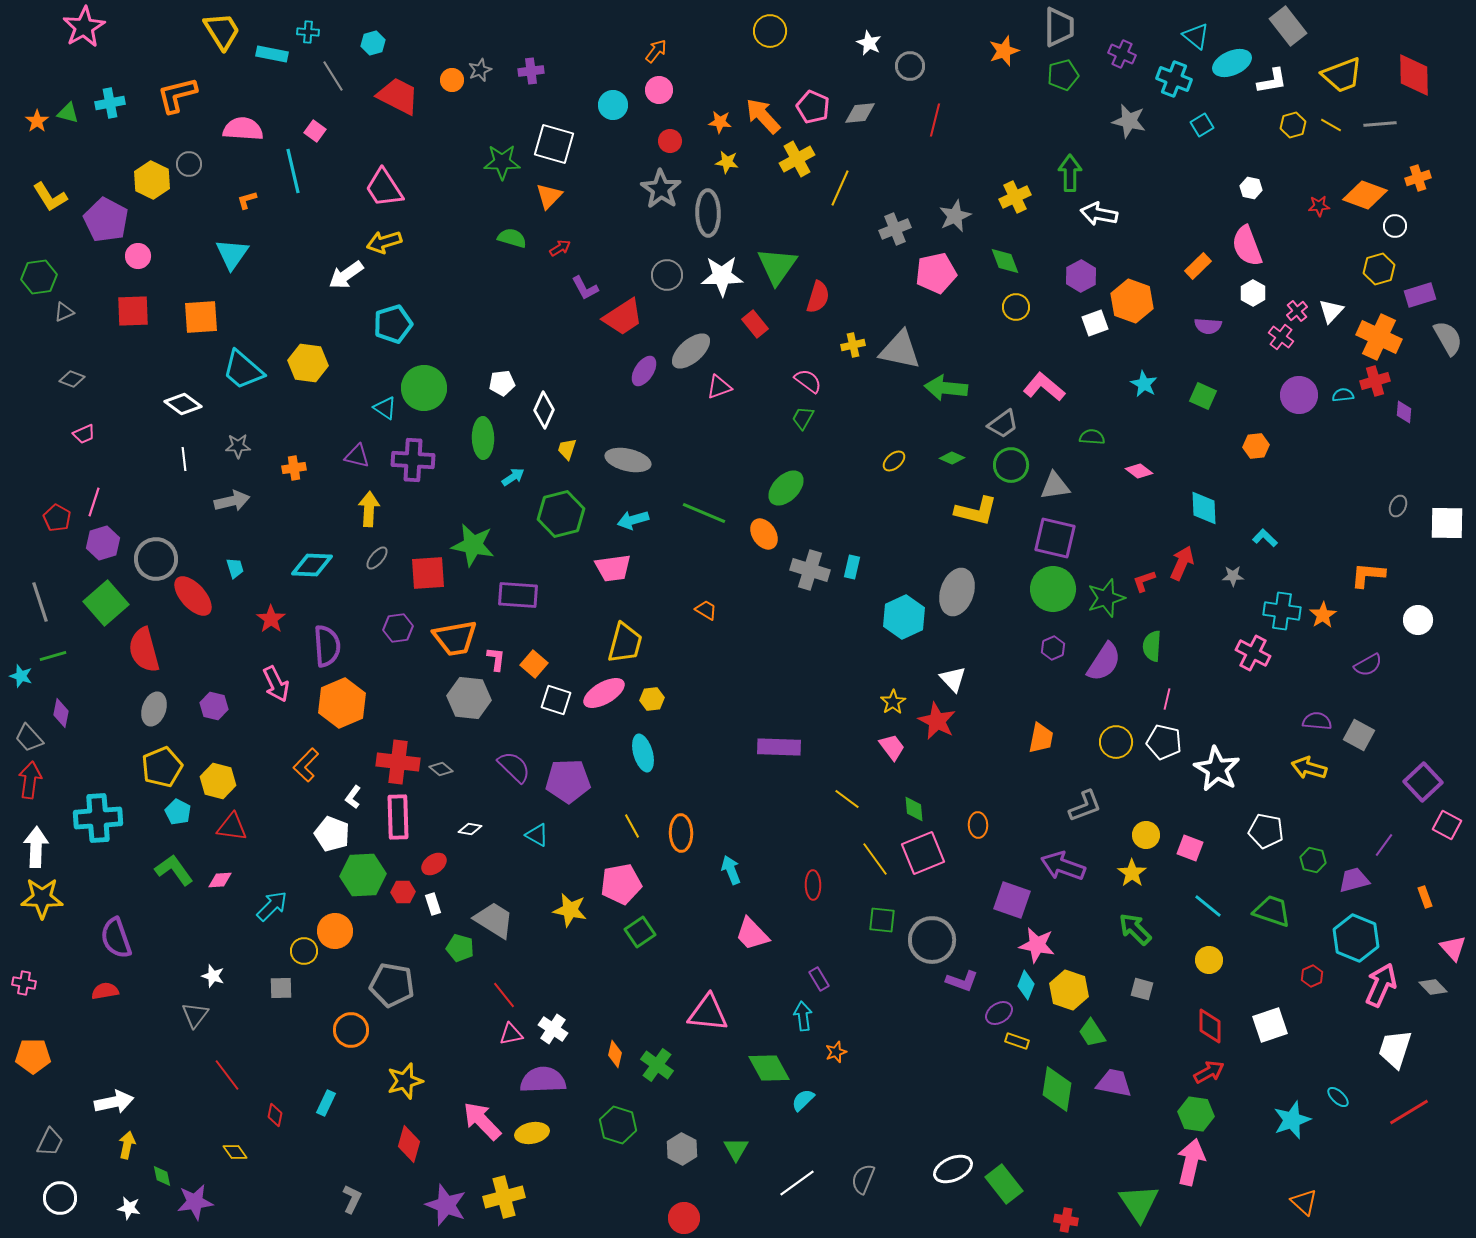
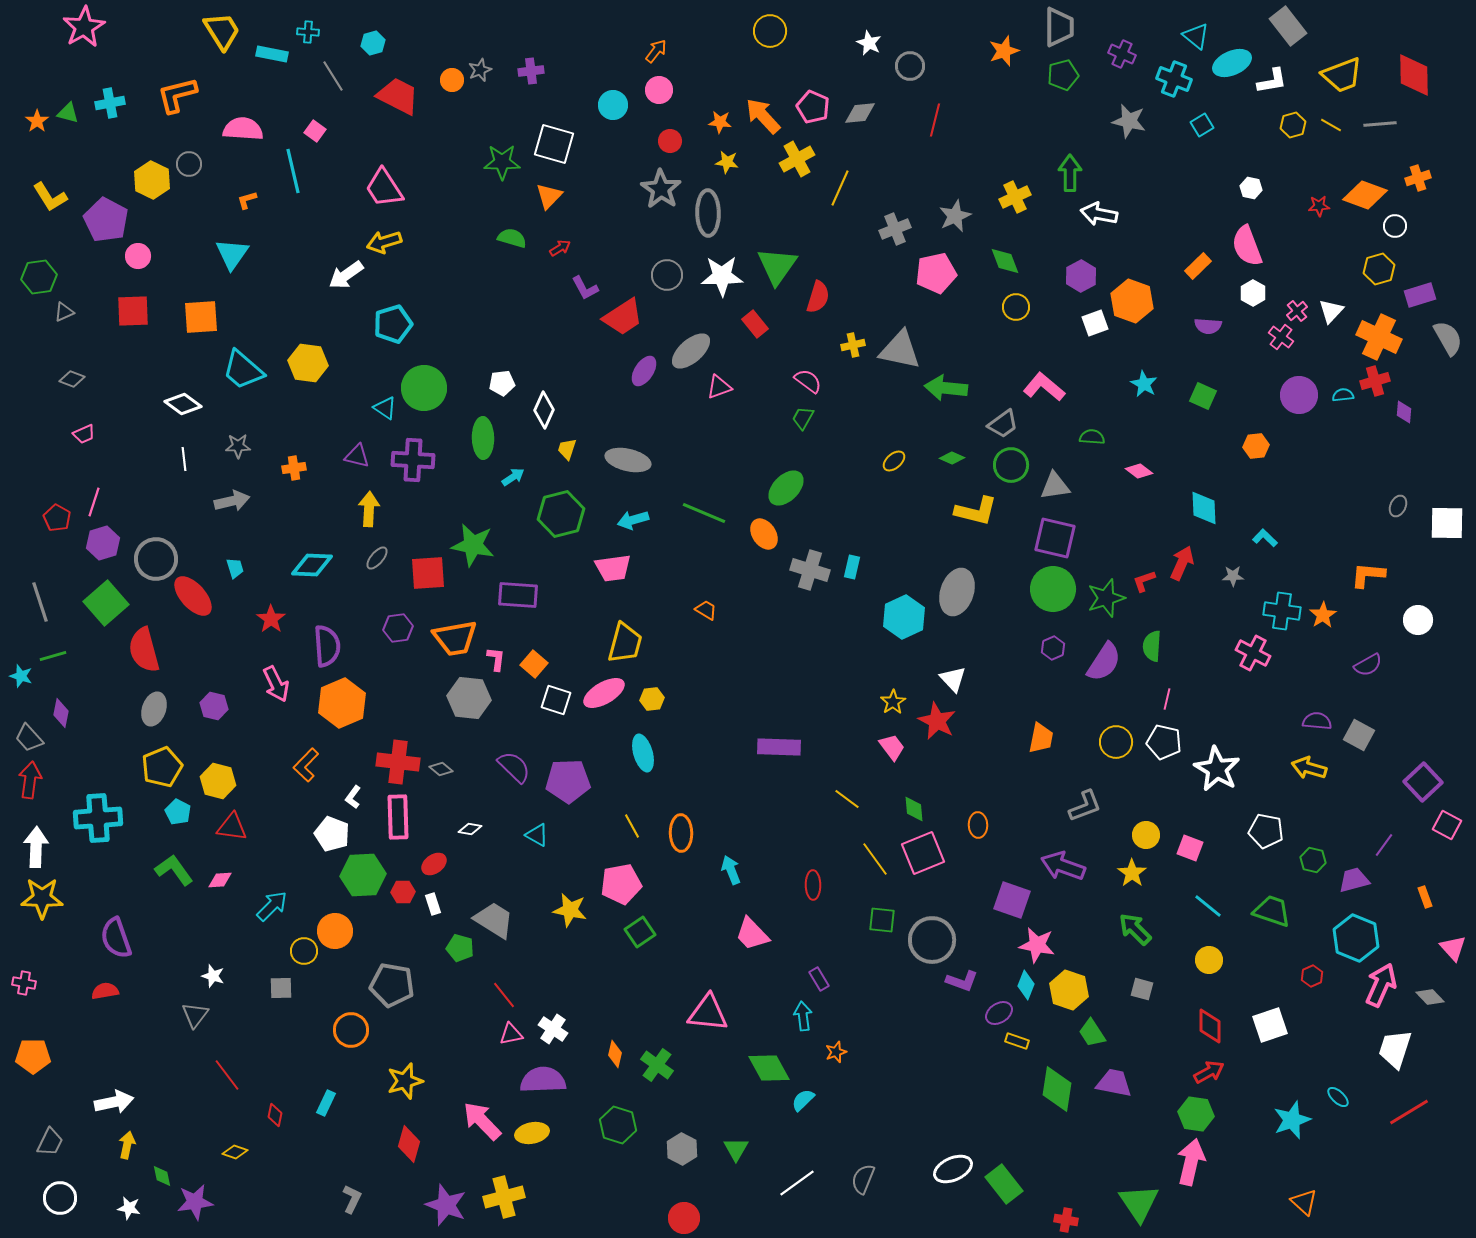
gray diamond at (1433, 987): moved 3 px left, 10 px down
yellow diamond at (235, 1152): rotated 35 degrees counterclockwise
